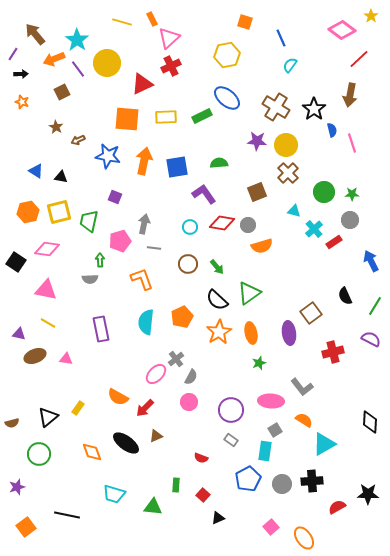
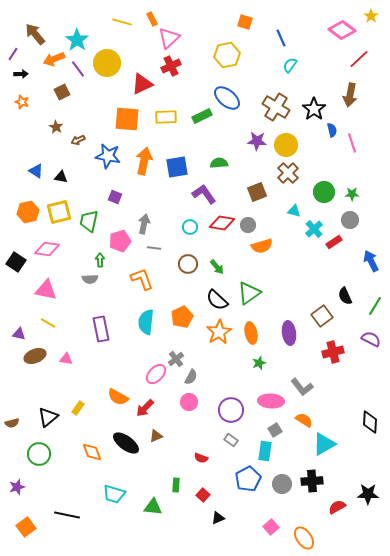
brown square at (311, 313): moved 11 px right, 3 px down
